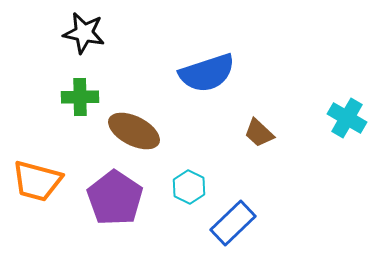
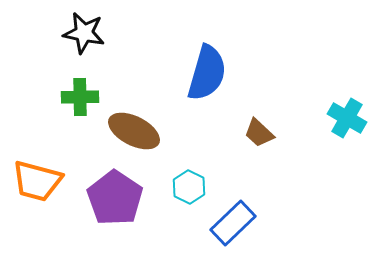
blue semicircle: rotated 56 degrees counterclockwise
